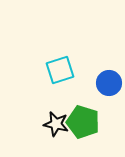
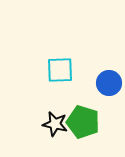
cyan square: rotated 16 degrees clockwise
black star: moved 1 px left
